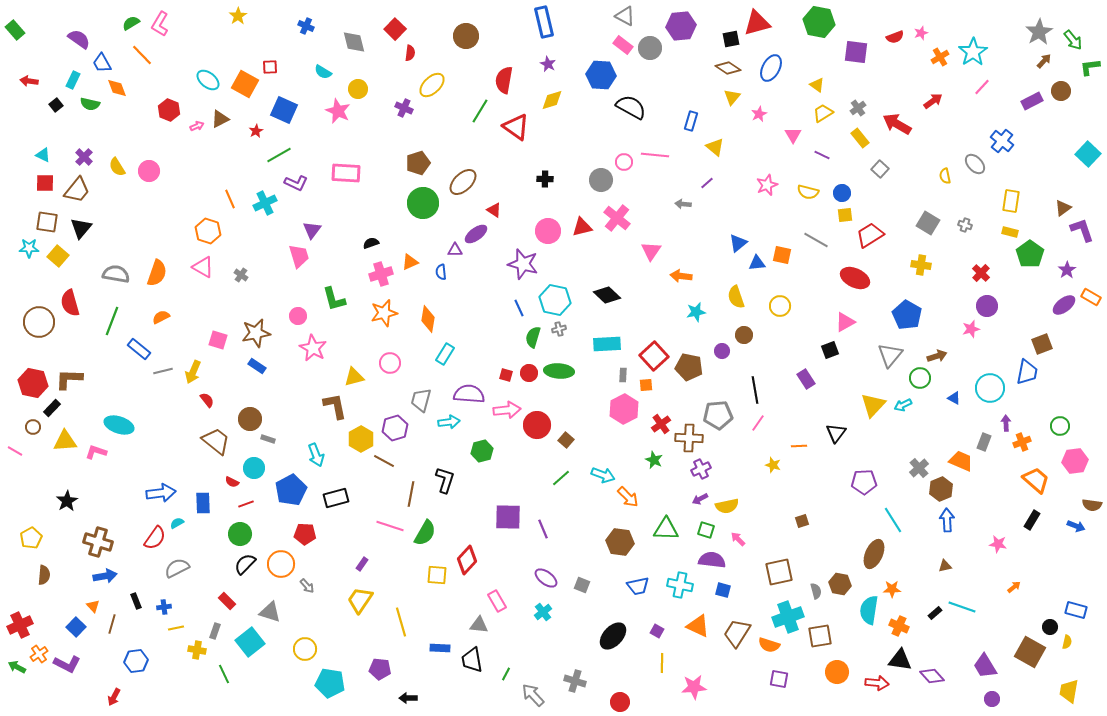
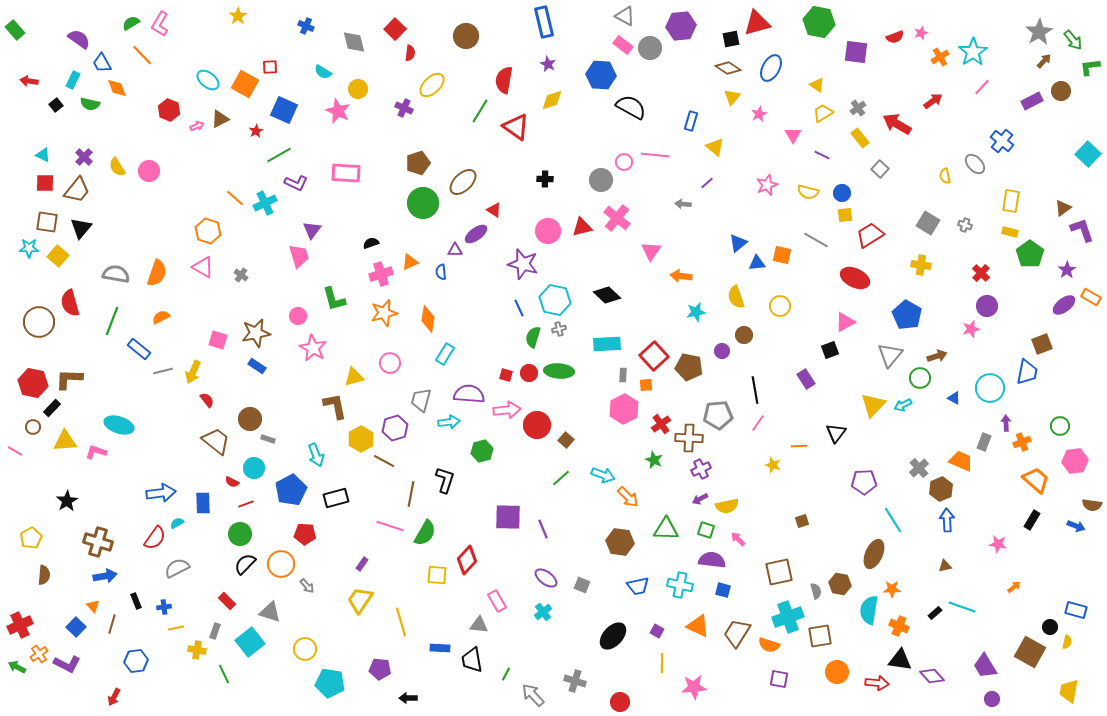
orange line at (230, 199): moved 5 px right, 1 px up; rotated 24 degrees counterclockwise
